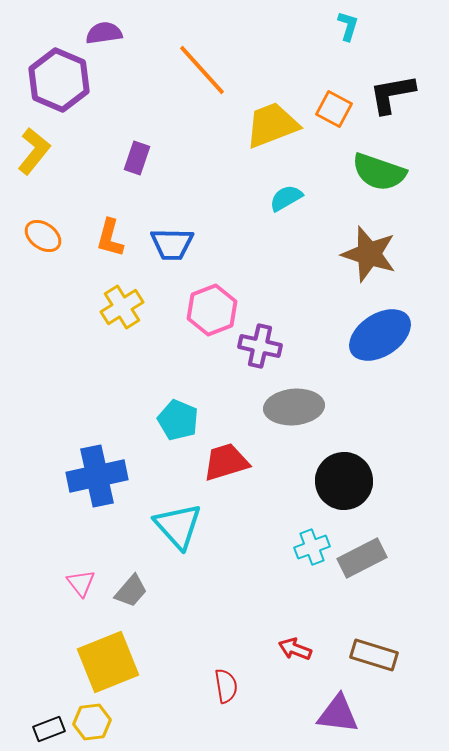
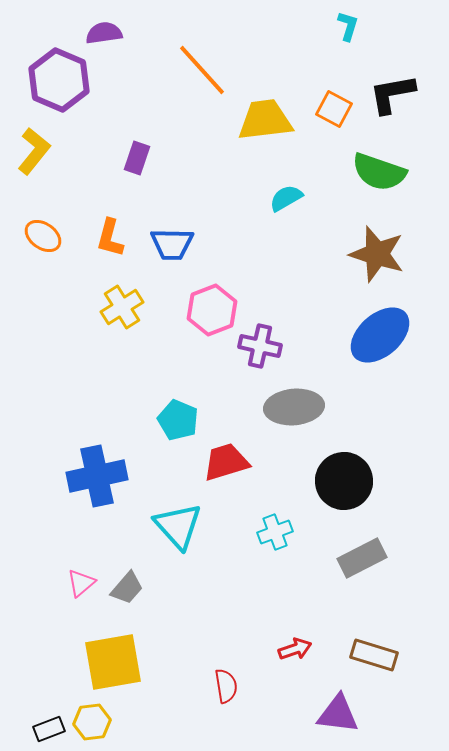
yellow trapezoid: moved 7 px left, 5 px up; rotated 14 degrees clockwise
brown star: moved 8 px right
blue ellipse: rotated 8 degrees counterclockwise
cyan cross: moved 37 px left, 15 px up
pink triangle: rotated 28 degrees clockwise
gray trapezoid: moved 4 px left, 3 px up
red arrow: rotated 140 degrees clockwise
yellow square: moved 5 px right; rotated 12 degrees clockwise
